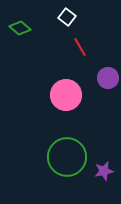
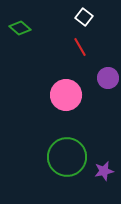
white square: moved 17 px right
